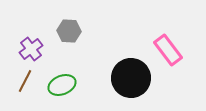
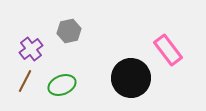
gray hexagon: rotated 15 degrees counterclockwise
